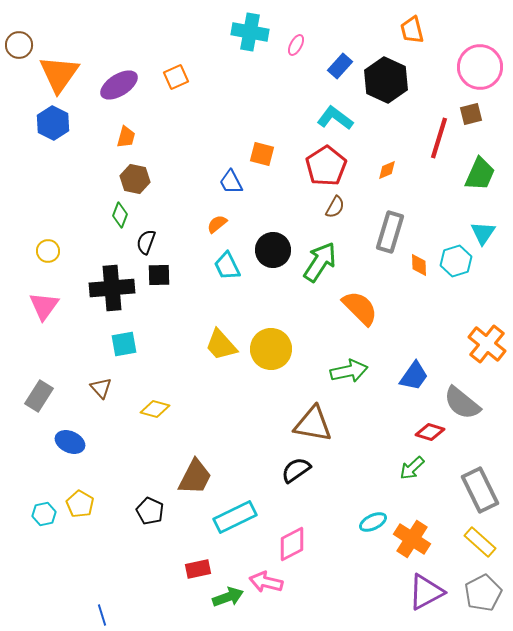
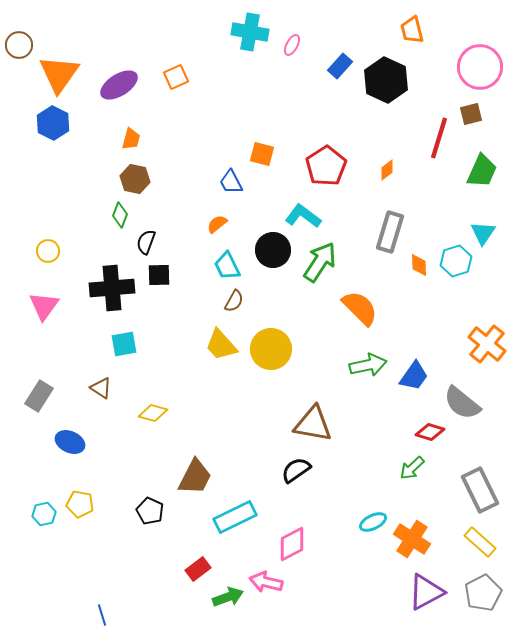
pink ellipse at (296, 45): moved 4 px left
cyan L-shape at (335, 118): moved 32 px left, 98 px down
orange trapezoid at (126, 137): moved 5 px right, 2 px down
orange diamond at (387, 170): rotated 15 degrees counterclockwise
green trapezoid at (480, 174): moved 2 px right, 3 px up
brown semicircle at (335, 207): moved 101 px left, 94 px down
green arrow at (349, 371): moved 19 px right, 6 px up
brown triangle at (101, 388): rotated 15 degrees counterclockwise
yellow diamond at (155, 409): moved 2 px left, 4 px down
yellow pentagon at (80, 504): rotated 20 degrees counterclockwise
red rectangle at (198, 569): rotated 25 degrees counterclockwise
